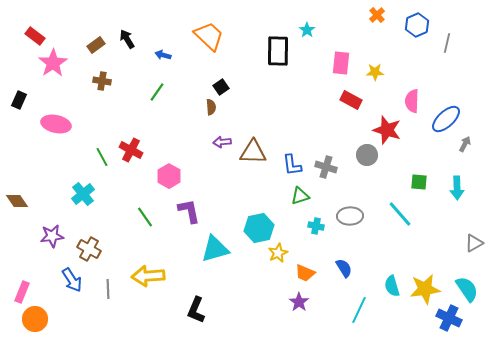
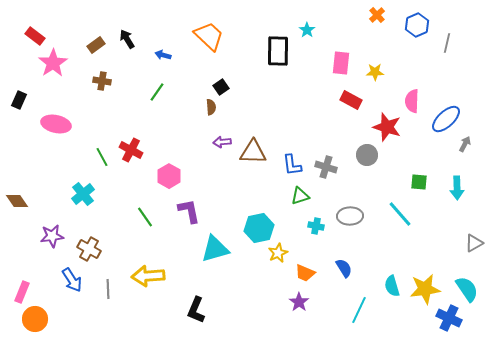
red star at (387, 130): moved 3 px up
